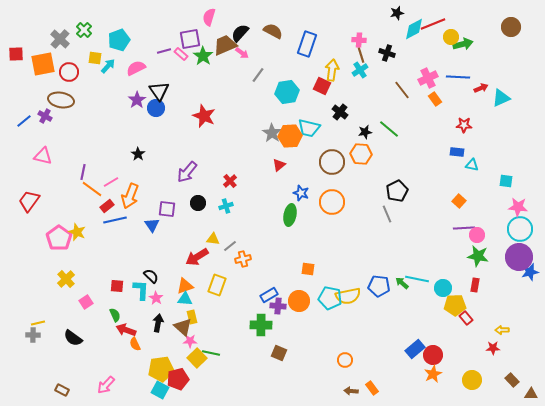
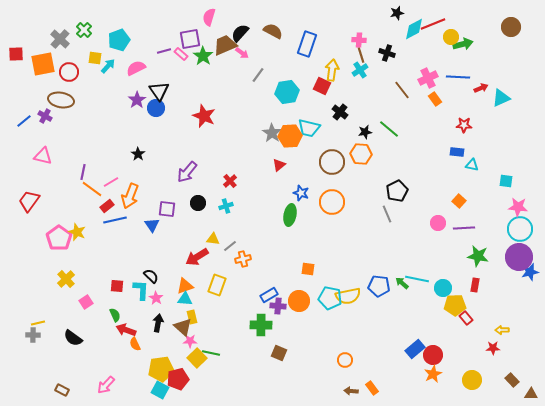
pink circle at (477, 235): moved 39 px left, 12 px up
